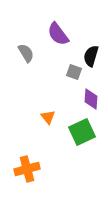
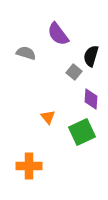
gray semicircle: rotated 42 degrees counterclockwise
gray square: rotated 21 degrees clockwise
orange cross: moved 2 px right, 3 px up; rotated 15 degrees clockwise
